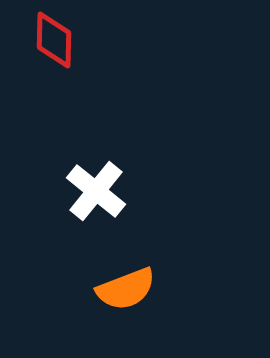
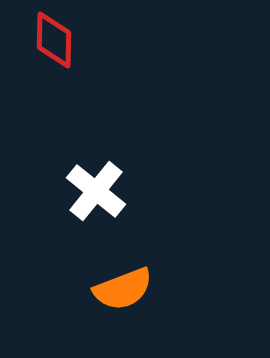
orange semicircle: moved 3 px left
